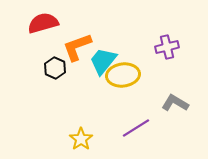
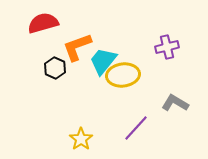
purple line: rotated 16 degrees counterclockwise
